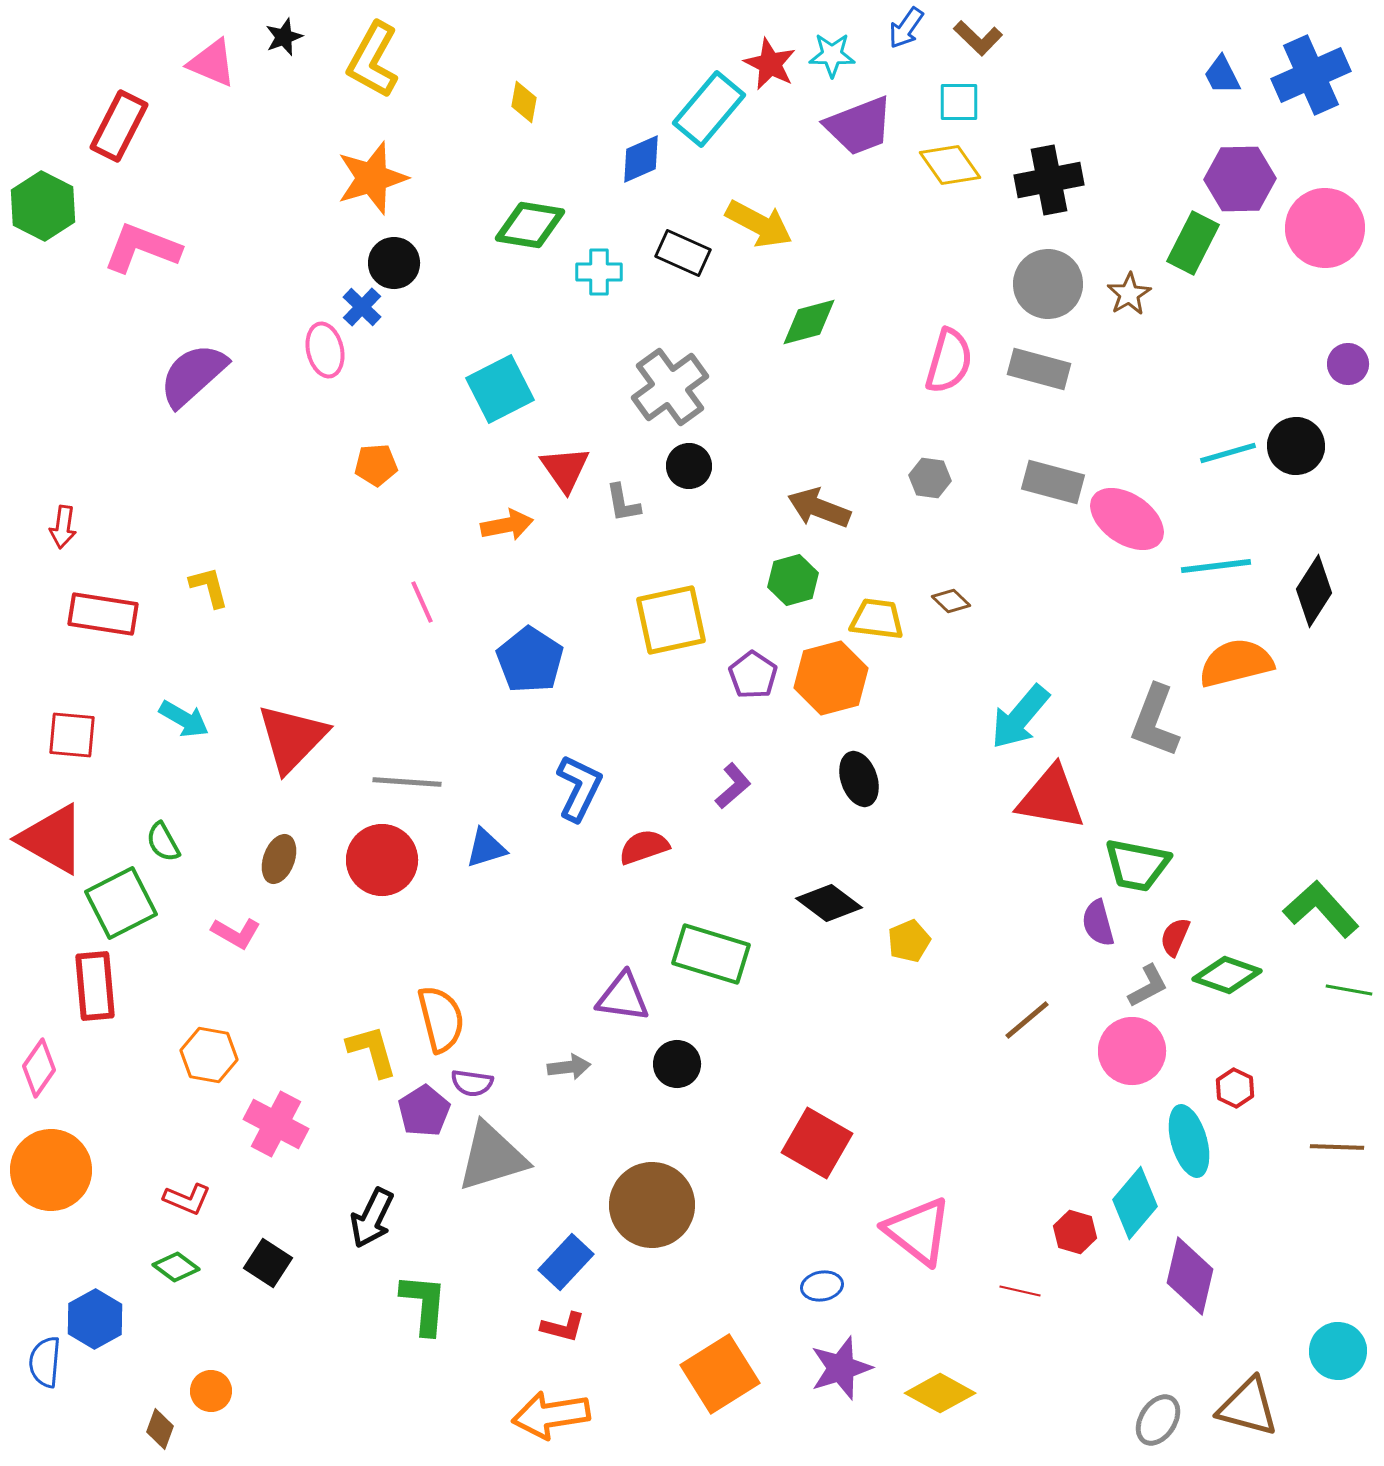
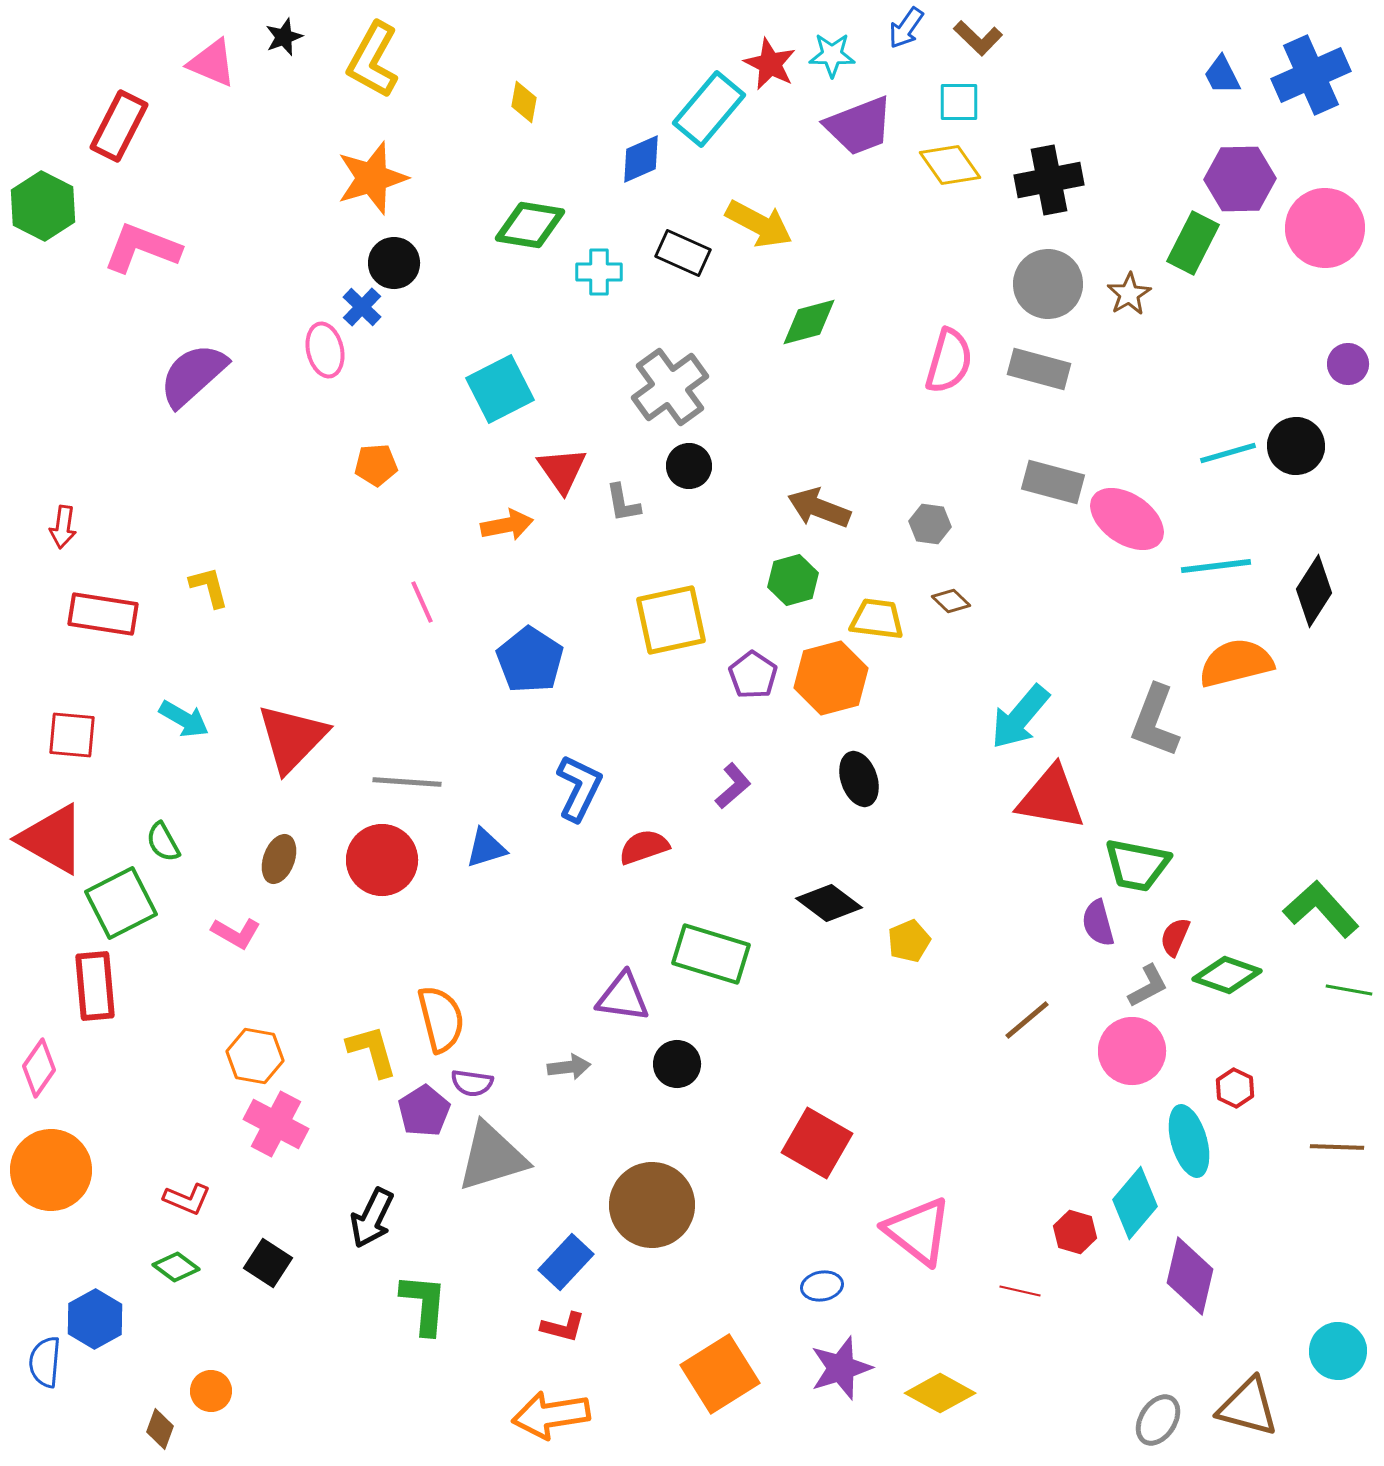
red triangle at (565, 469): moved 3 px left, 1 px down
gray hexagon at (930, 478): moved 46 px down
orange hexagon at (209, 1055): moved 46 px right, 1 px down
